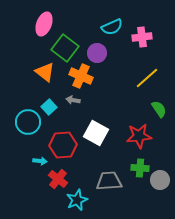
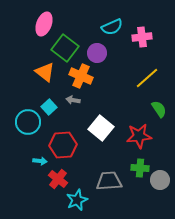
white square: moved 5 px right, 5 px up; rotated 10 degrees clockwise
